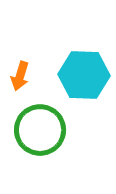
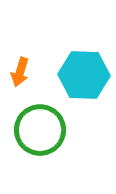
orange arrow: moved 4 px up
